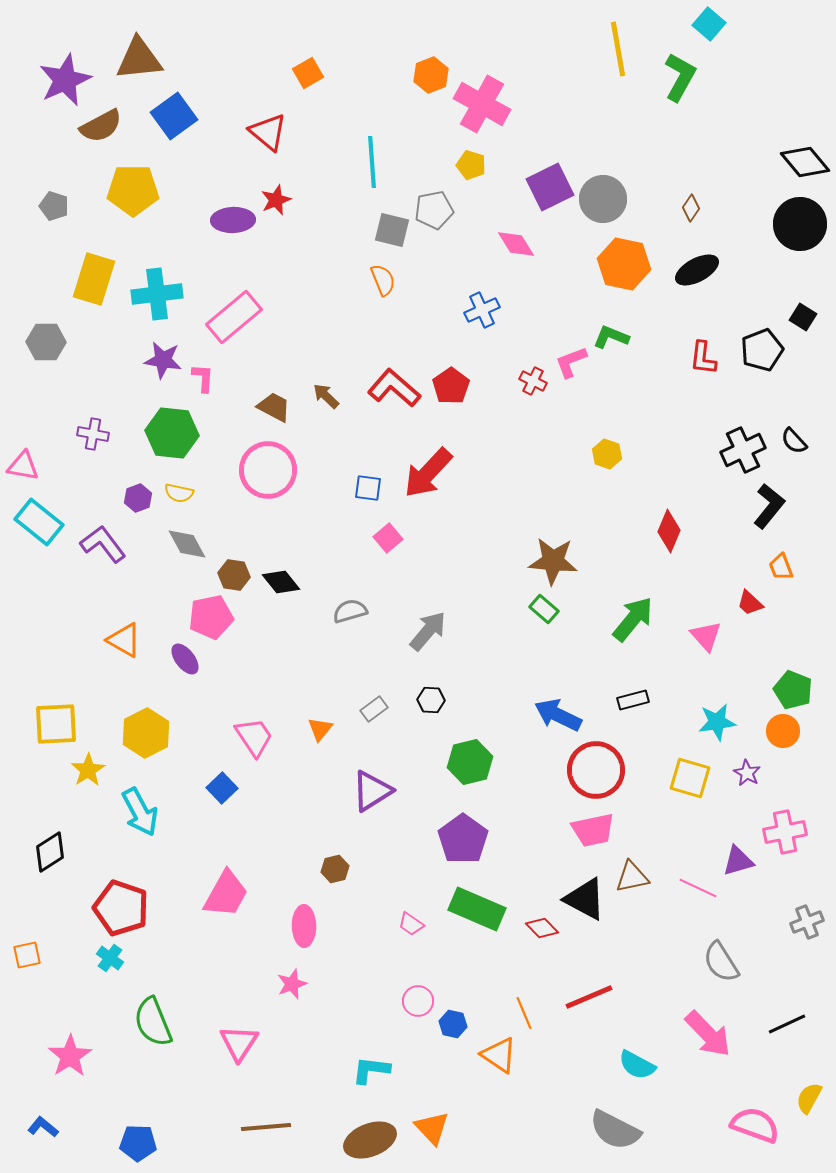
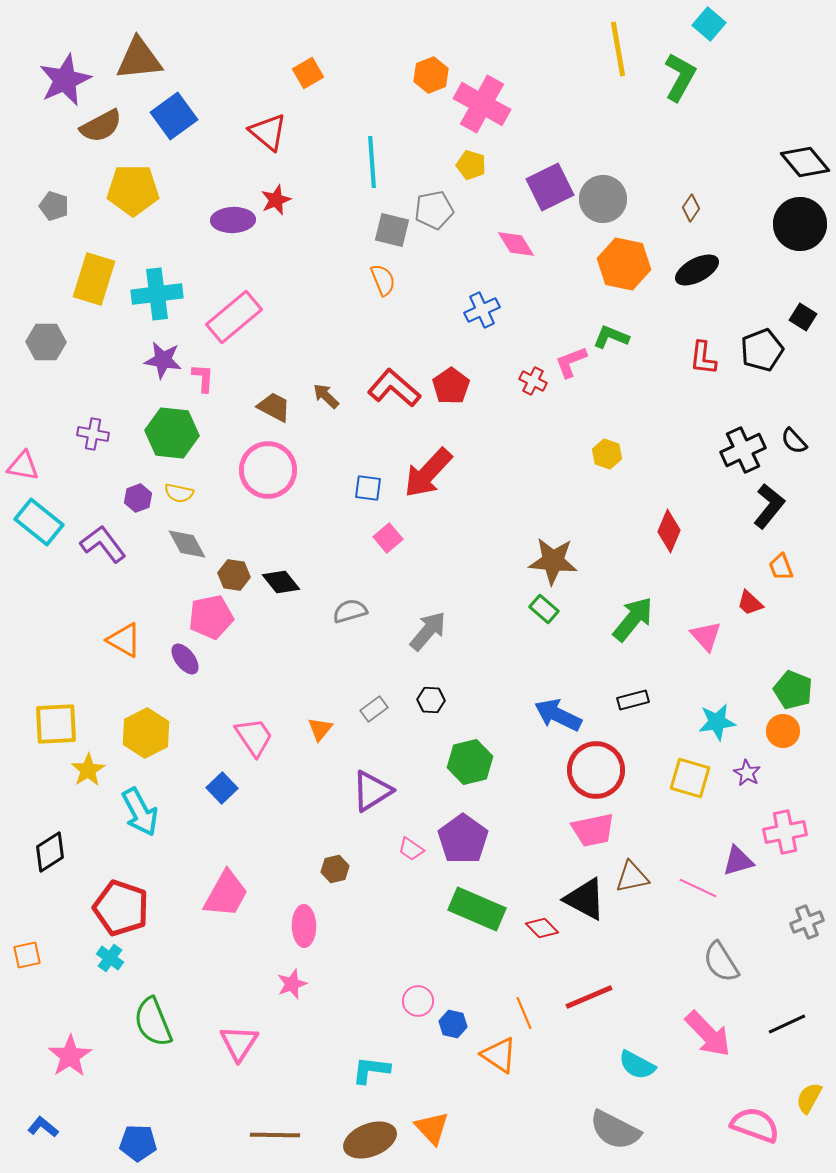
pink trapezoid at (411, 924): moved 75 px up
brown line at (266, 1127): moved 9 px right, 8 px down; rotated 6 degrees clockwise
